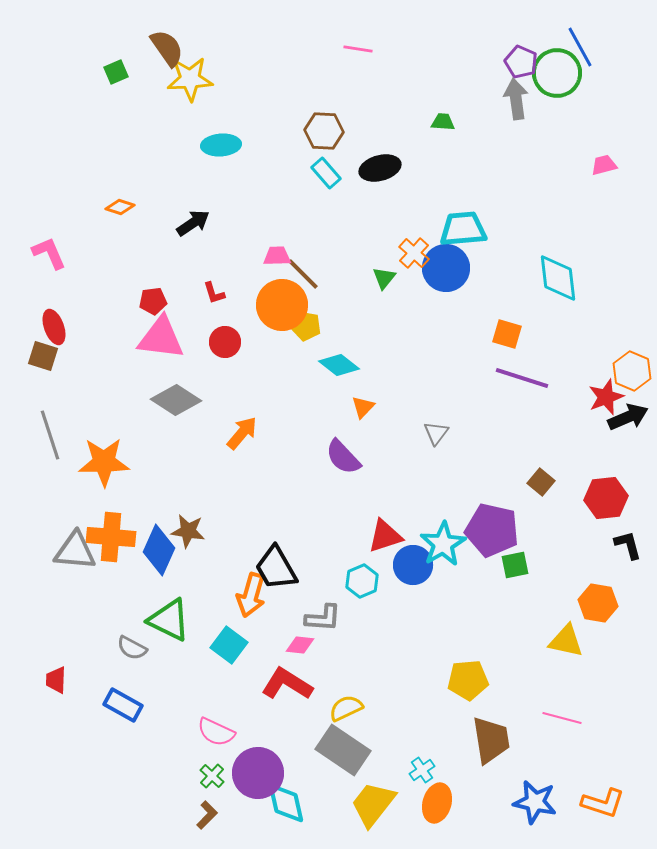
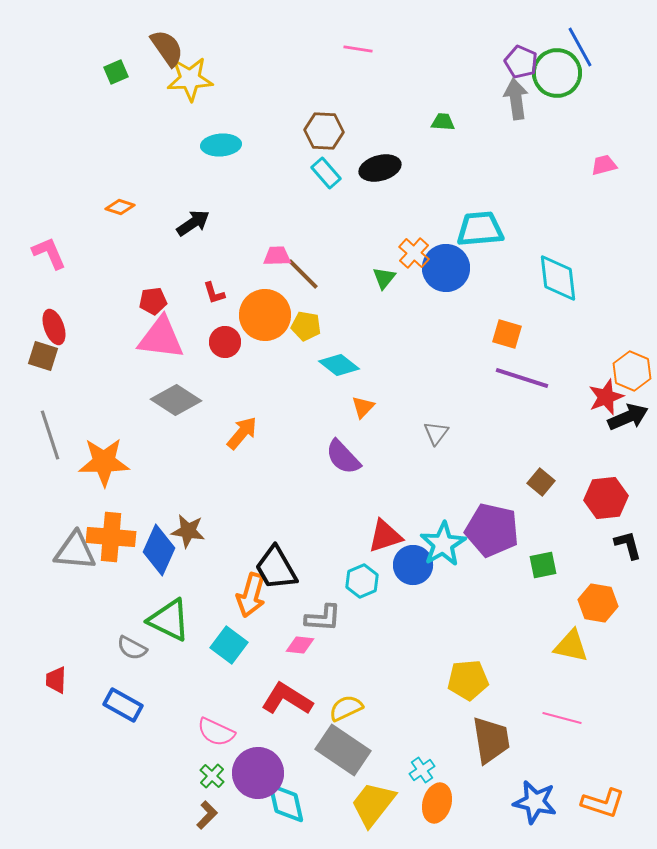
cyan trapezoid at (463, 229): moved 17 px right
orange circle at (282, 305): moved 17 px left, 10 px down
green square at (515, 565): moved 28 px right
yellow triangle at (566, 641): moved 5 px right, 5 px down
red L-shape at (287, 684): moved 15 px down
